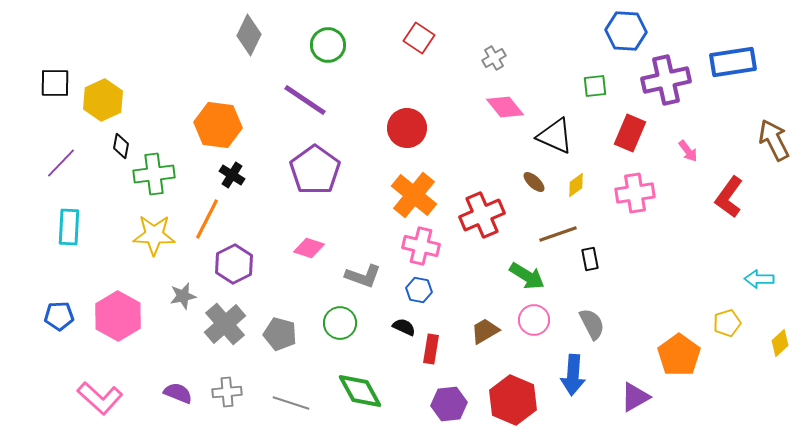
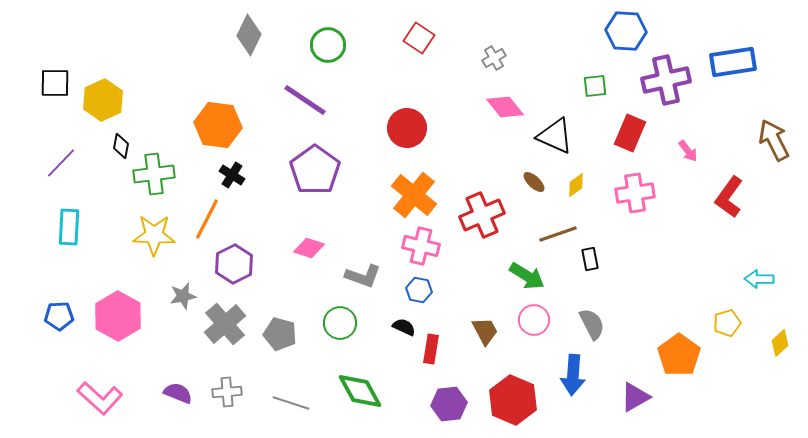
brown trapezoid at (485, 331): rotated 92 degrees clockwise
